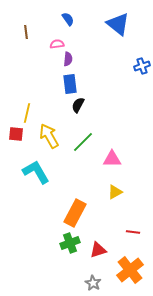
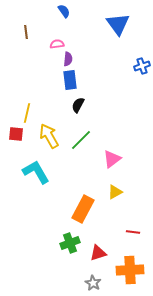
blue semicircle: moved 4 px left, 8 px up
blue triangle: rotated 15 degrees clockwise
blue rectangle: moved 4 px up
green line: moved 2 px left, 2 px up
pink triangle: rotated 36 degrees counterclockwise
orange rectangle: moved 8 px right, 4 px up
red triangle: moved 3 px down
orange cross: rotated 36 degrees clockwise
